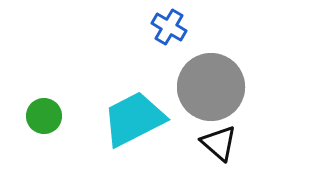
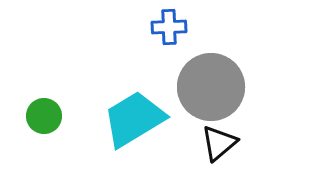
blue cross: rotated 32 degrees counterclockwise
cyan trapezoid: rotated 4 degrees counterclockwise
black triangle: rotated 39 degrees clockwise
